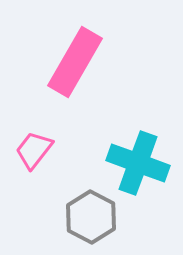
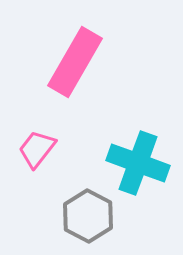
pink trapezoid: moved 3 px right, 1 px up
gray hexagon: moved 3 px left, 1 px up
